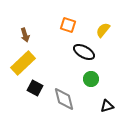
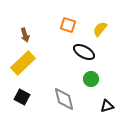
yellow semicircle: moved 3 px left, 1 px up
black square: moved 13 px left, 9 px down
